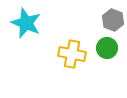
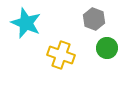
gray hexagon: moved 19 px left, 1 px up
yellow cross: moved 11 px left, 1 px down; rotated 8 degrees clockwise
